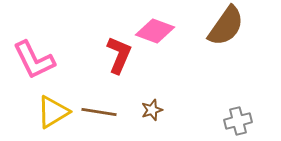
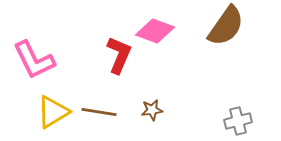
brown star: rotated 10 degrees clockwise
